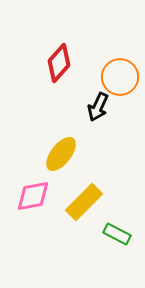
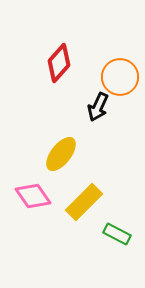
pink diamond: rotated 66 degrees clockwise
